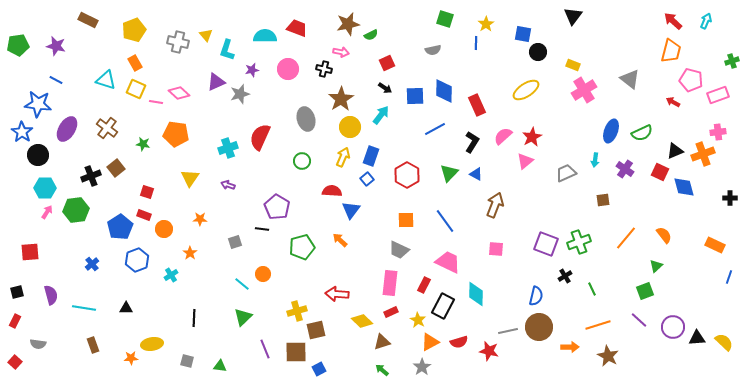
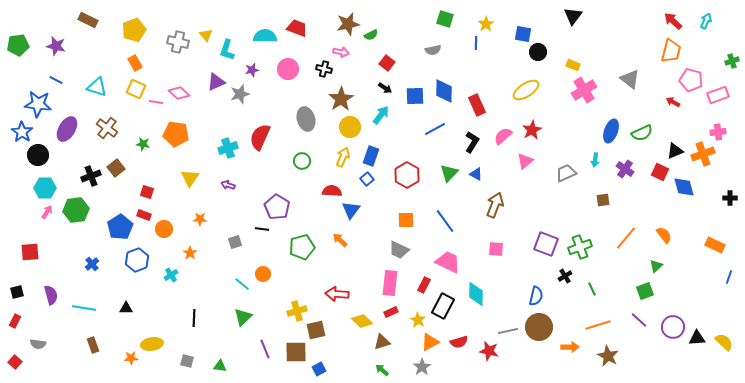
red square at (387, 63): rotated 28 degrees counterclockwise
cyan triangle at (106, 80): moved 9 px left, 7 px down
red star at (532, 137): moved 7 px up
green cross at (579, 242): moved 1 px right, 5 px down
